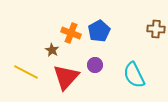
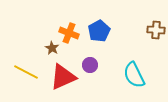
brown cross: moved 1 px down
orange cross: moved 2 px left
brown star: moved 2 px up
purple circle: moved 5 px left
red triangle: moved 3 px left; rotated 24 degrees clockwise
